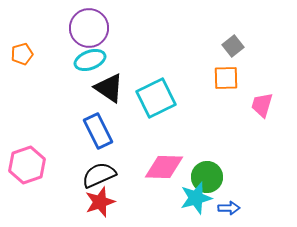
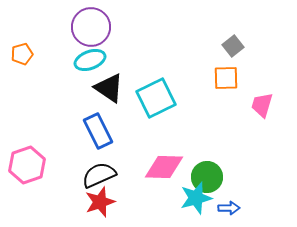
purple circle: moved 2 px right, 1 px up
